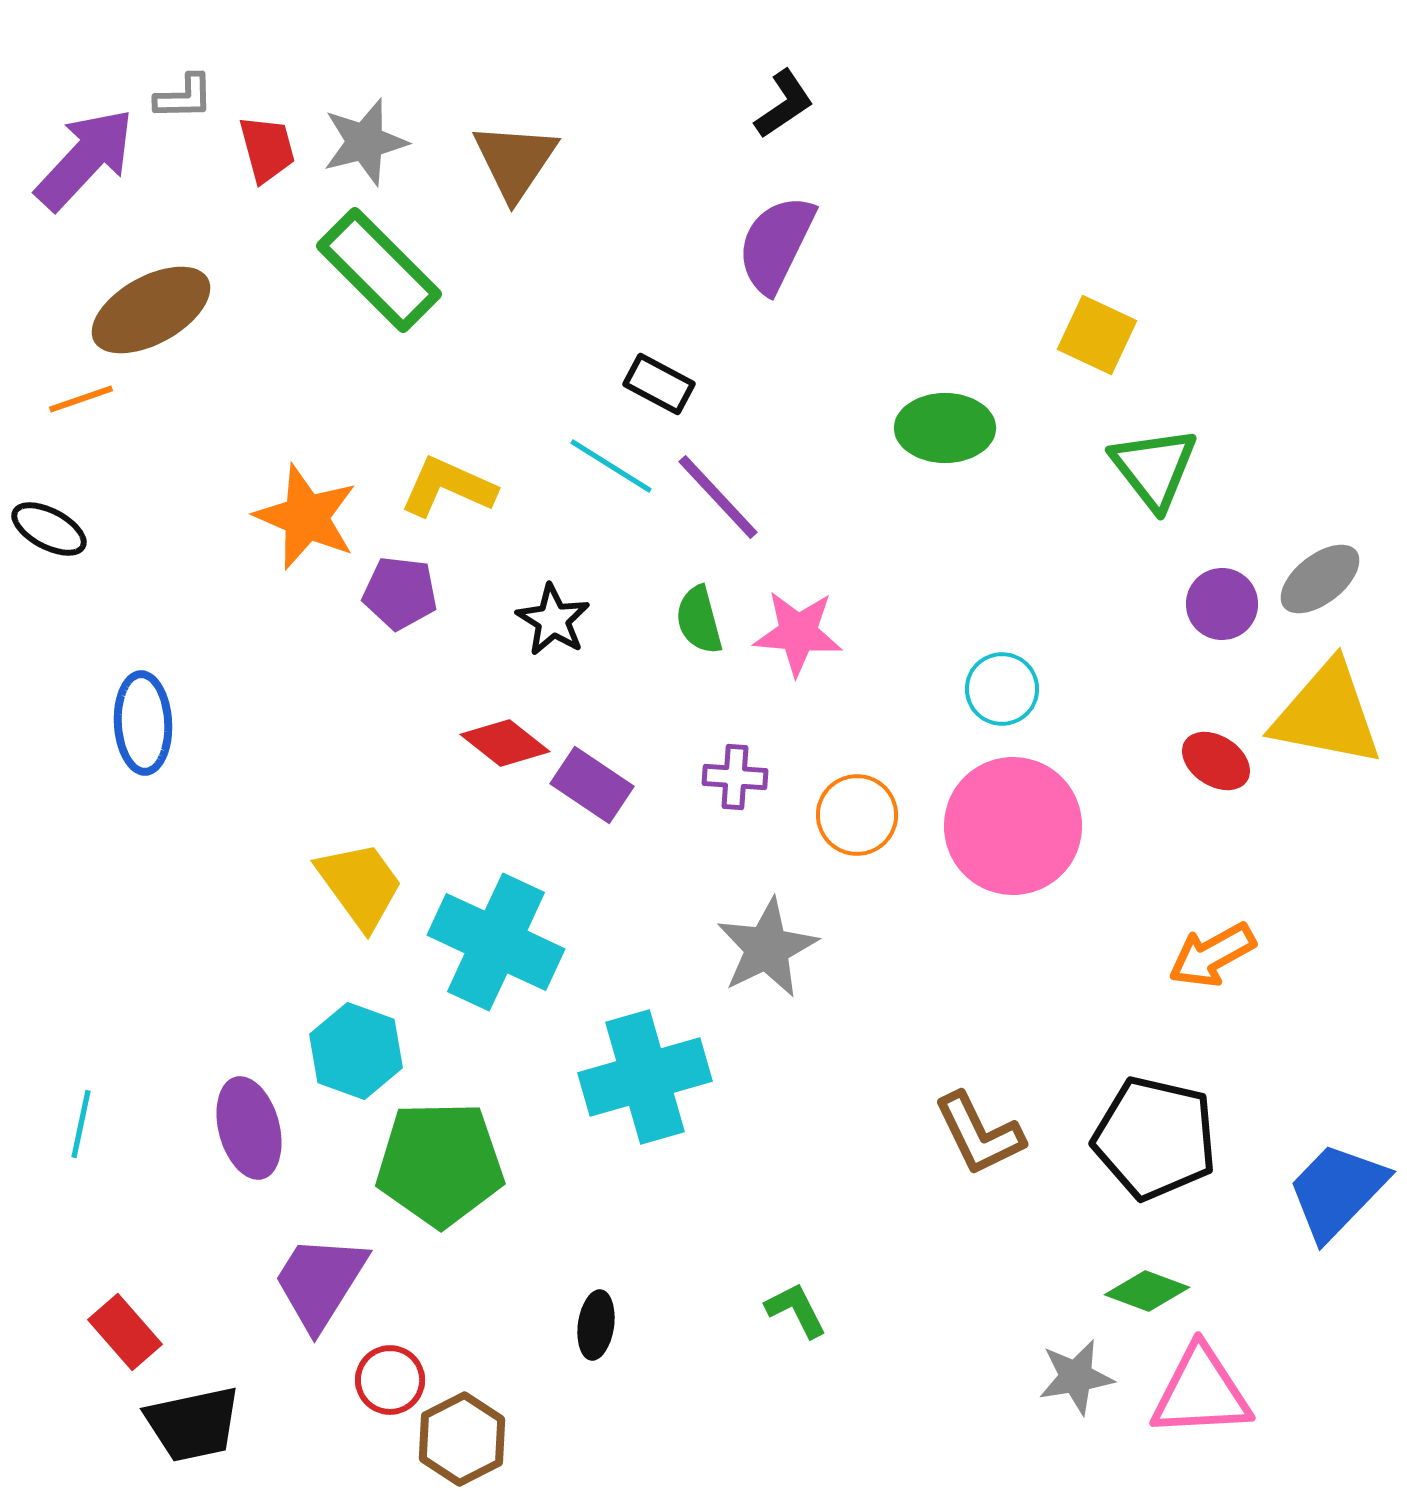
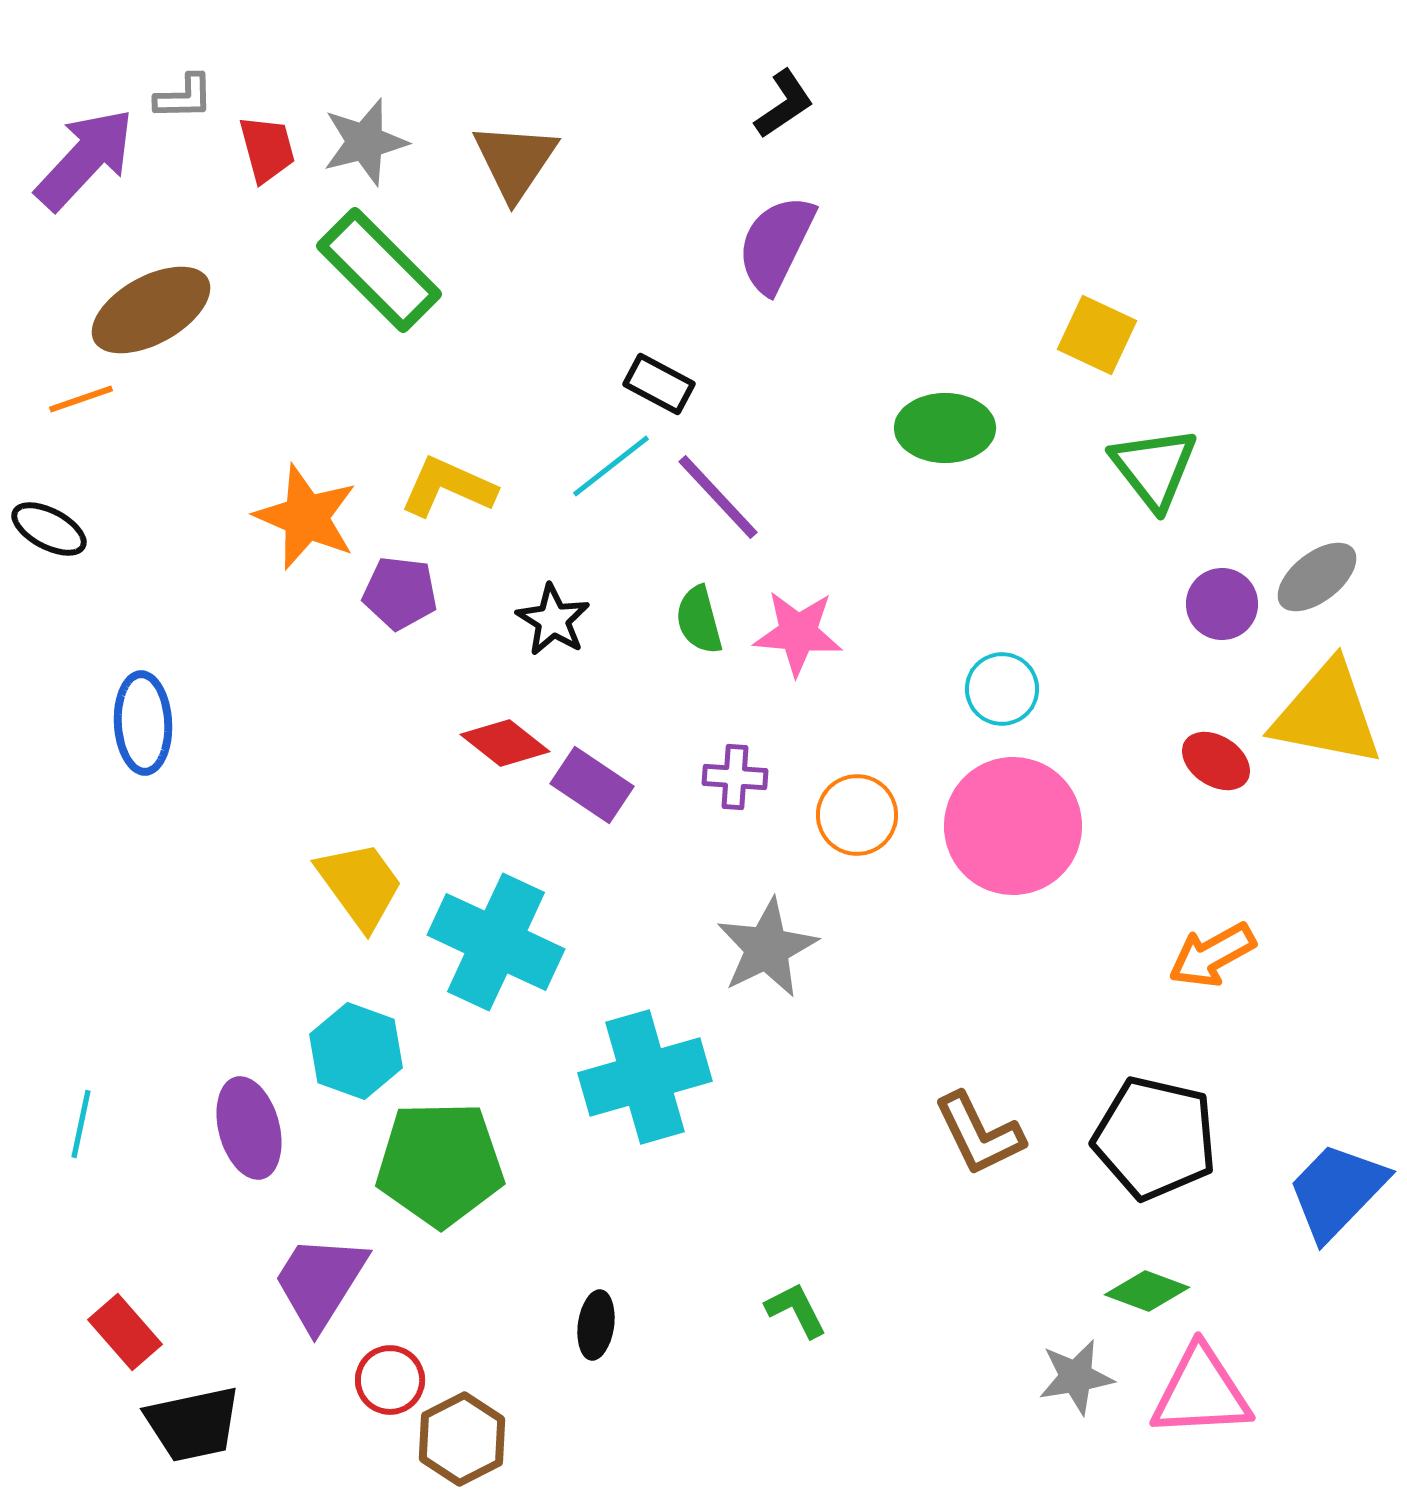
cyan line at (611, 466): rotated 70 degrees counterclockwise
gray ellipse at (1320, 579): moved 3 px left, 2 px up
